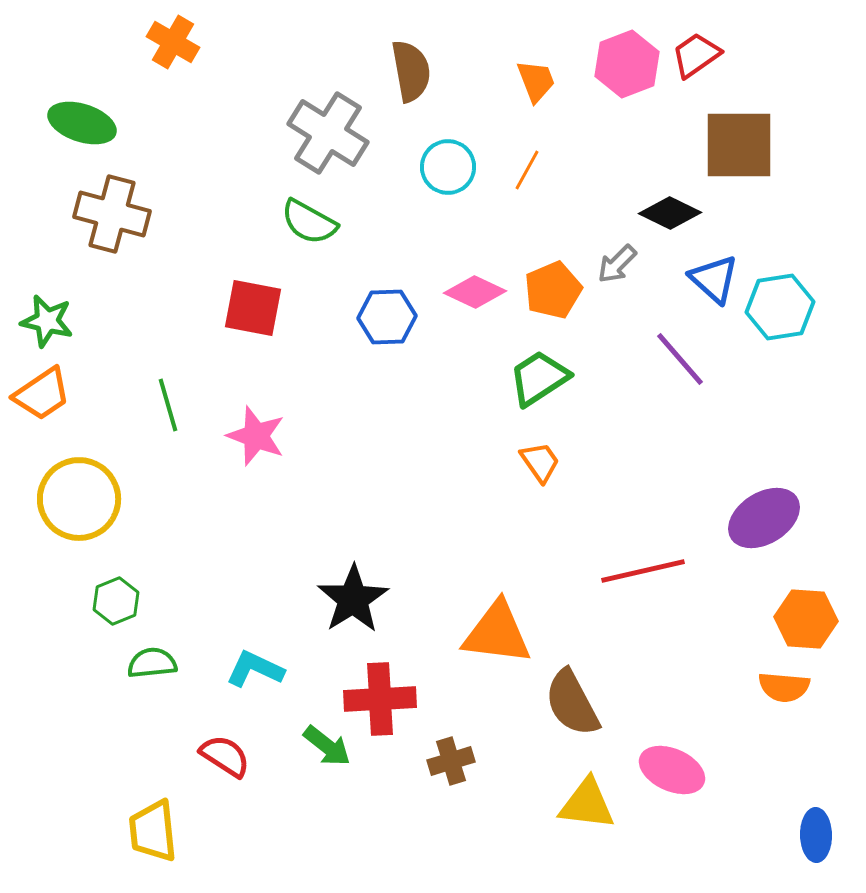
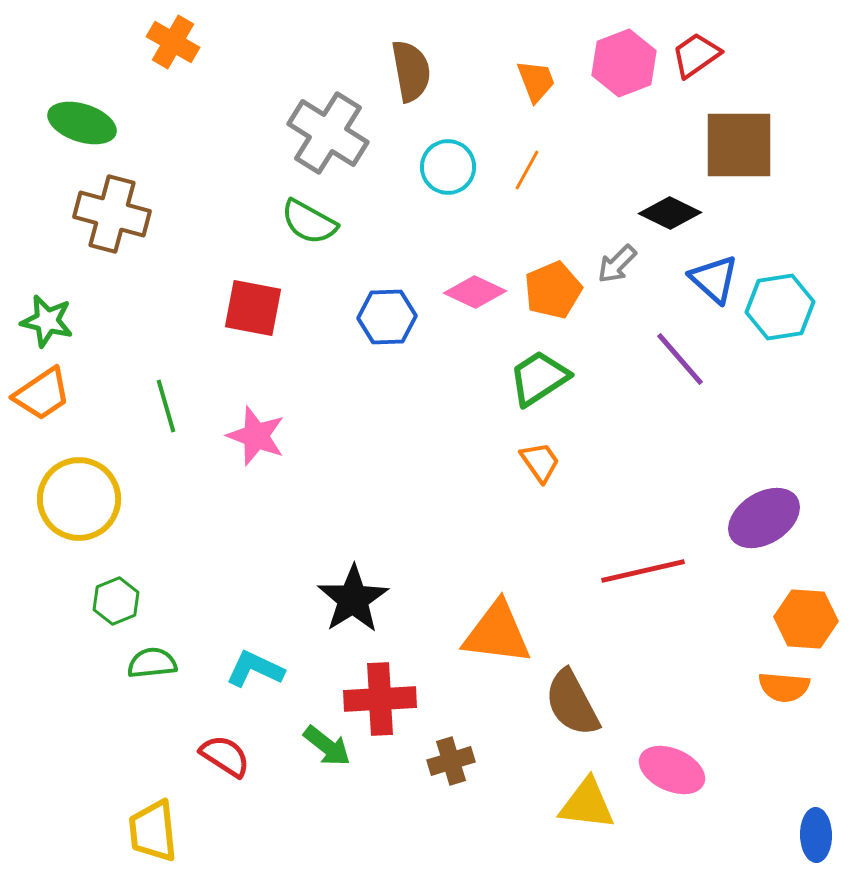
pink hexagon at (627, 64): moved 3 px left, 1 px up
green line at (168, 405): moved 2 px left, 1 px down
